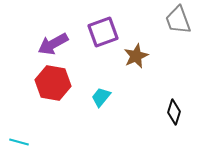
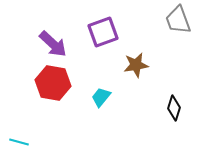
purple arrow: rotated 108 degrees counterclockwise
brown star: moved 9 px down; rotated 15 degrees clockwise
black diamond: moved 4 px up
